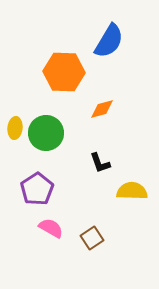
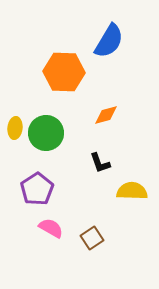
orange diamond: moved 4 px right, 6 px down
